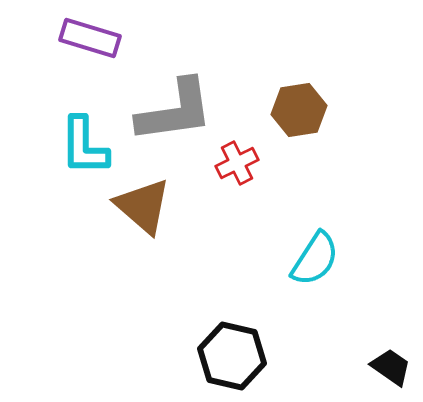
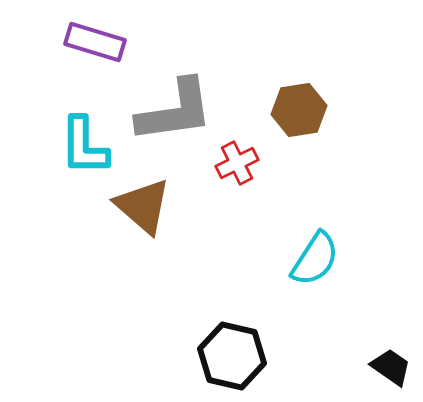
purple rectangle: moved 5 px right, 4 px down
